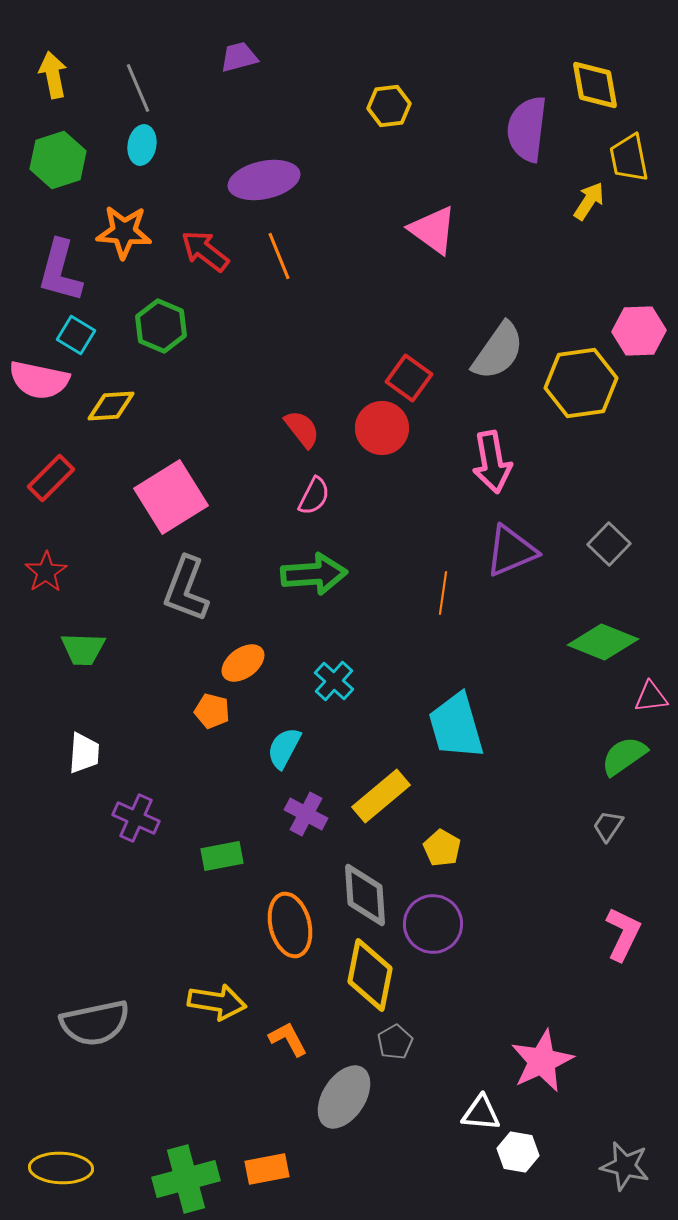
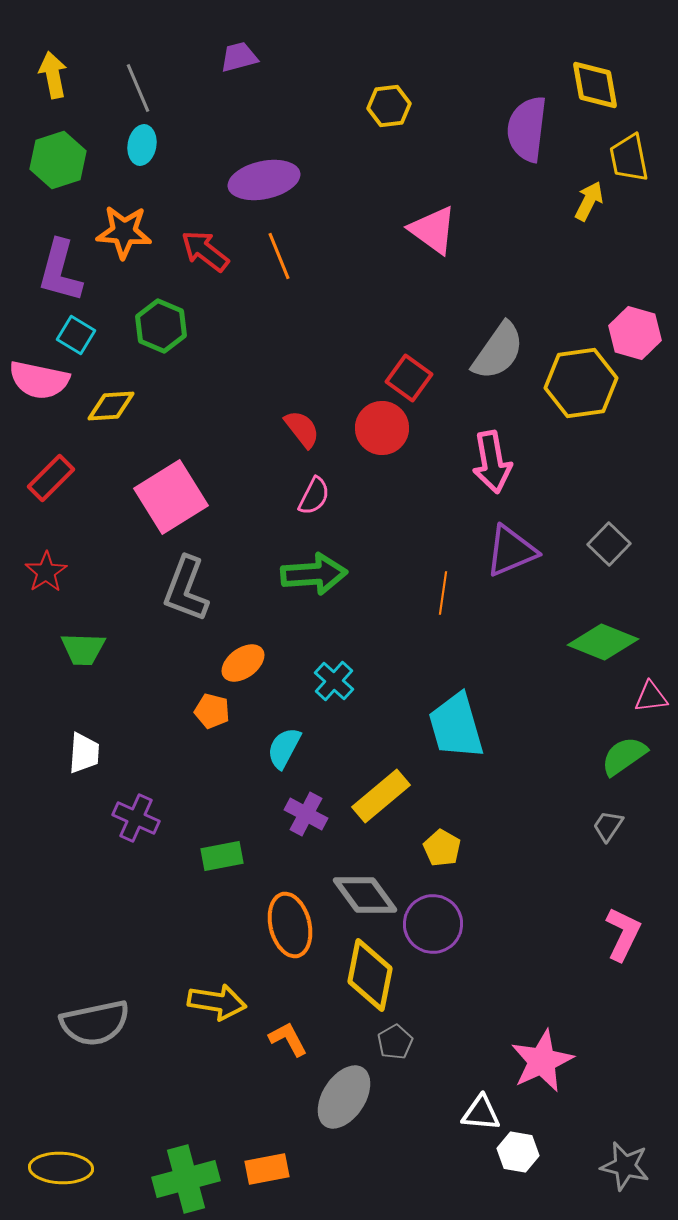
yellow arrow at (589, 201): rotated 6 degrees counterclockwise
pink hexagon at (639, 331): moved 4 px left, 2 px down; rotated 18 degrees clockwise
gray diamond at (365, 895): rotated 32 degrees counterclockwise
